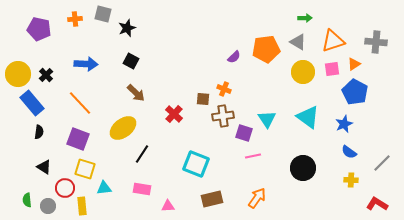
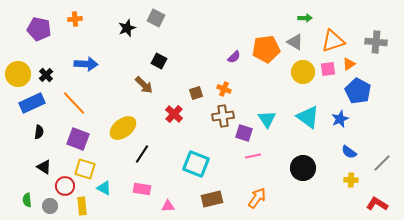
gray square at (103, 14): moved 53 px right, 4 px down; rotated 12 degrees clockwise
gray triangle at (298, 42): moved 3 px left
black square at (131, 61): moved 28 px right
orange triangle at (354, 64): moved 5 px left
pink square at (332, 69): moved 4 px left
blue pentagon at (355, 92): moved 3 px right, 1 px up
brown arrow at (136, 93): moved 8 px right, 8 px up
brown square at (203, 99): moved 7 px left, 6 px up; rotated 24 degrees counterclockwise
blue rectangle at (32, 103): rotated 75 degrees counterclockwise
orange line at (80, 103): moved 6 px left
blue star at (344, 124): moved 4 px left, 5 px up
red circle at (65, 188): moved 2 px up
cyan triangle at (104, 188): rotated 35 degrees clockwise
gray circle at (48, 206): moved 2 px right
